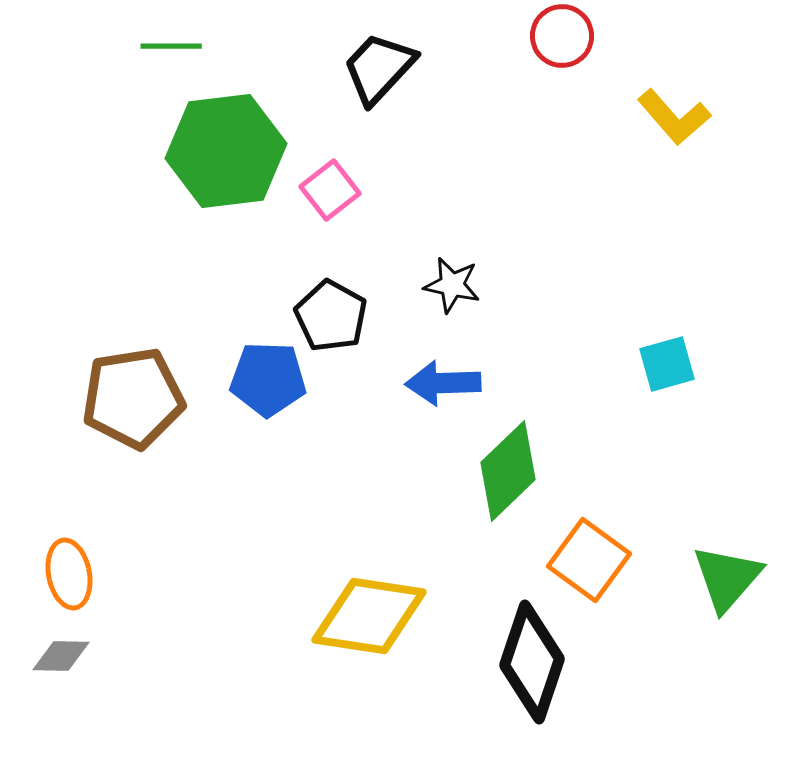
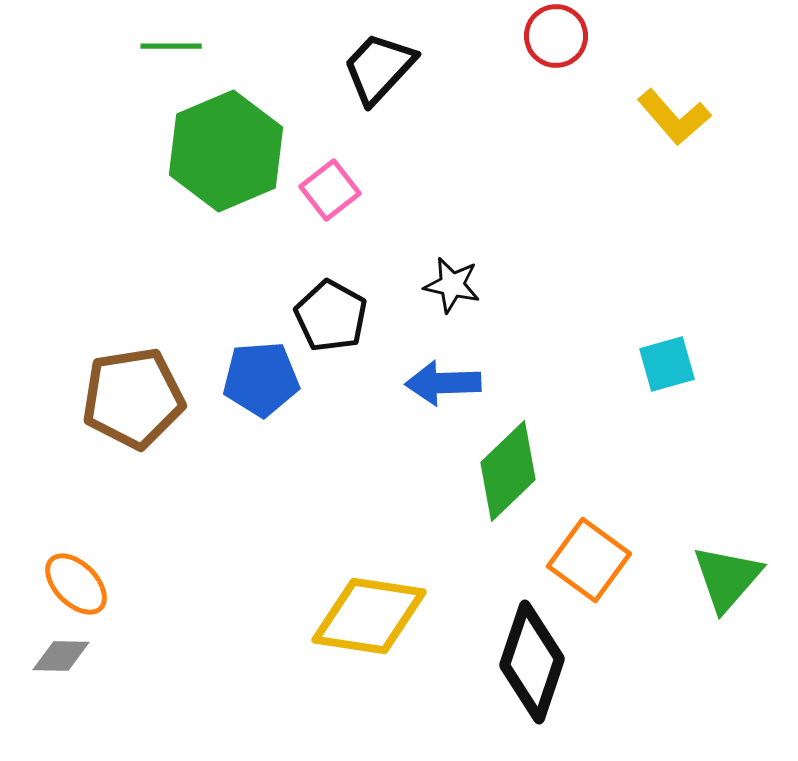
red circle: moved 6 px left
green hexagon: rotated 16 degrees counterclockwise
blue pentagon: moved 7 px left; rotated 6 degrees counterclockwise
orange ellipse: moved 7 px right, 10 px down; rotated 34 degrees counterclockwise
